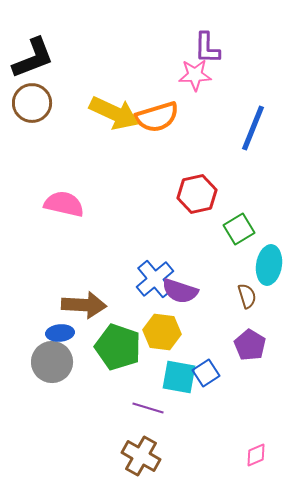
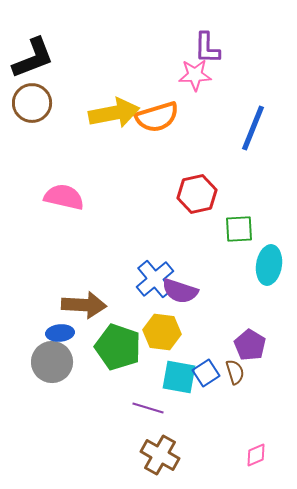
yellow arrow: rotated 36 degrees counterclockwise
pink semicircle: moved 7 px up
green square: rotated 28 degrees clockwise
brown semicircle: moved 12 px left, 76 px down
brown cross: moved 19 px right, 1 px up
